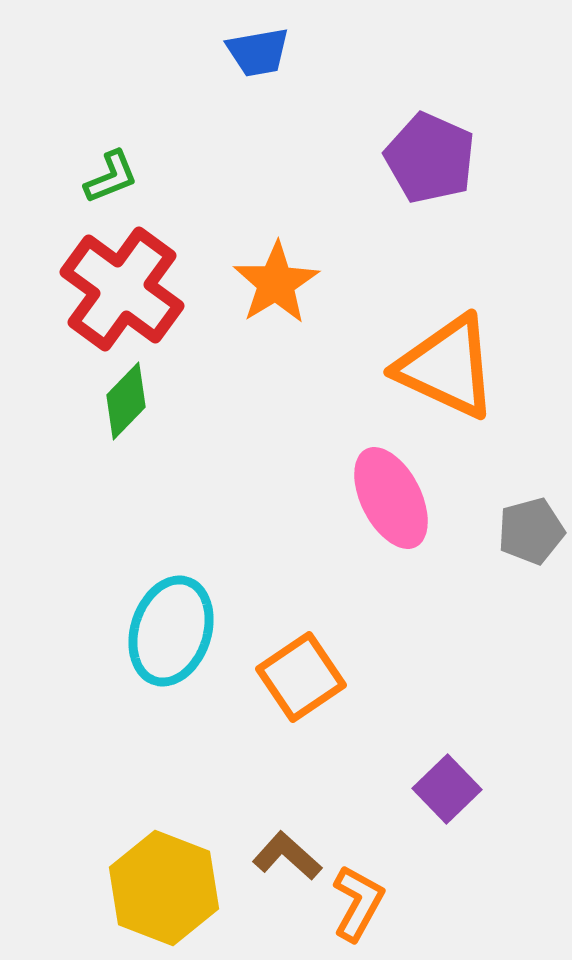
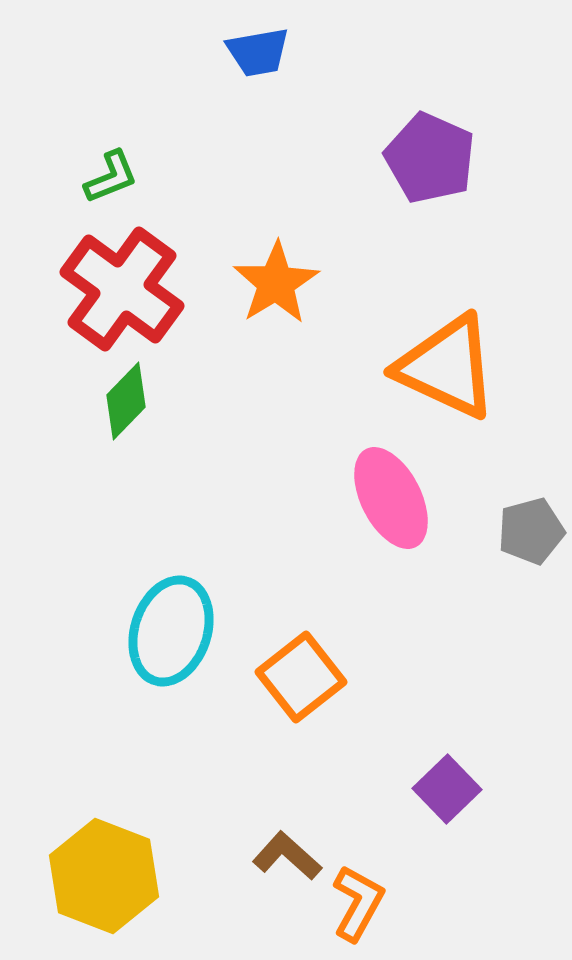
orange square: rotated 4 degrees counterclockwise
yellow hexagon: moved 60 px left, 12 px up
